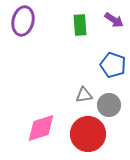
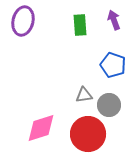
purple arrow: rotated 144 degrees counterclockwise
